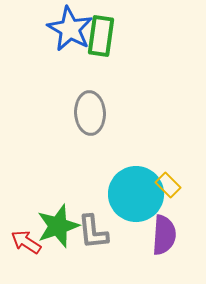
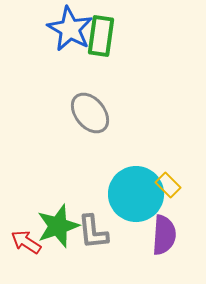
gray ellipse: rotated 36 degrees counterclockwise
